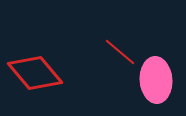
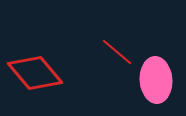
red line: moved 3 px left
